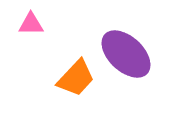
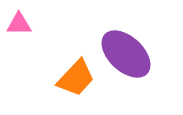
pink triangle: moved 12 px left
